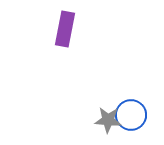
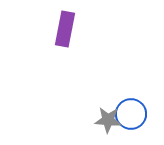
blue circle: moved 1 px up
